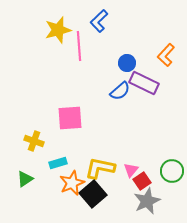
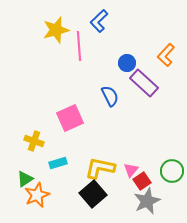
yellow star: moved 2 px left
purple rectangle: rotated 16 degrees clockwise
blue semicircle: moved 10 px left, 5 px down; rotated 75 degrees counterclockwise
pink square: rotated 20 degrees counterclockwise
orange star: moved 35 px left, 12 px down
